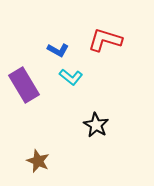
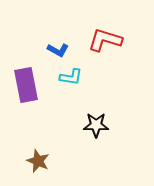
cyan L-shape: rotated 30 degrees counterclockwise
purple rectangle: moved 2 px right; rotated 20 degrees clockwise
black star: rotated 30 degrees counterclockwise
